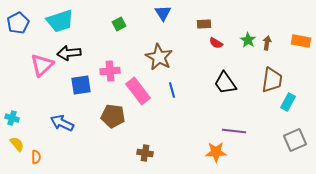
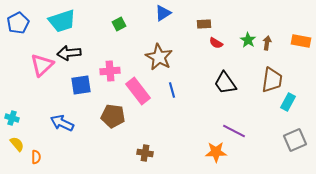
blue triangle: rotated 30 degrees clockwise
cyan trapezoid: moved 2 px right
purple line: rotated 20 degrees clockwise
